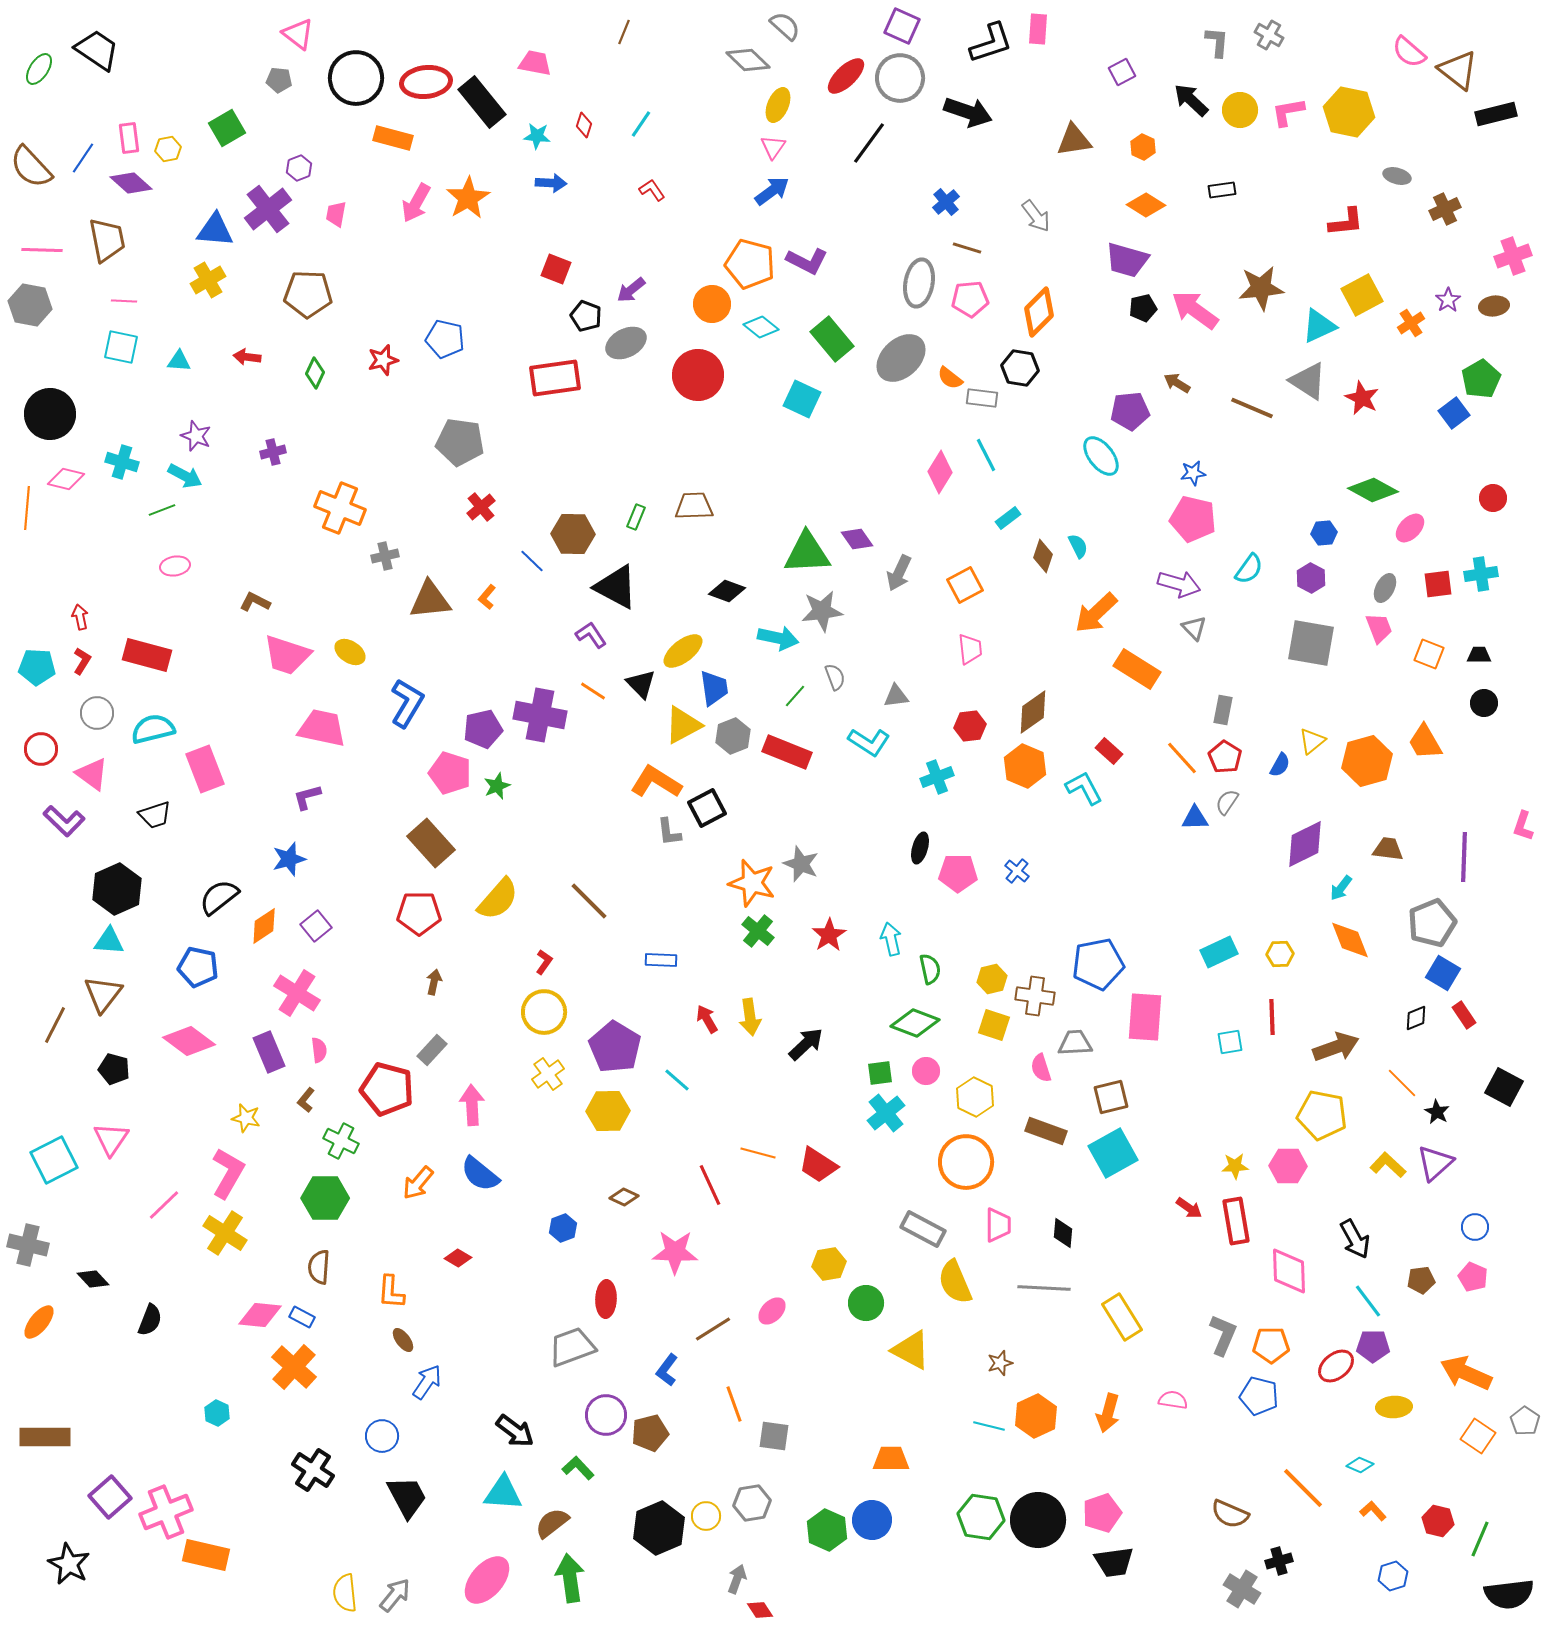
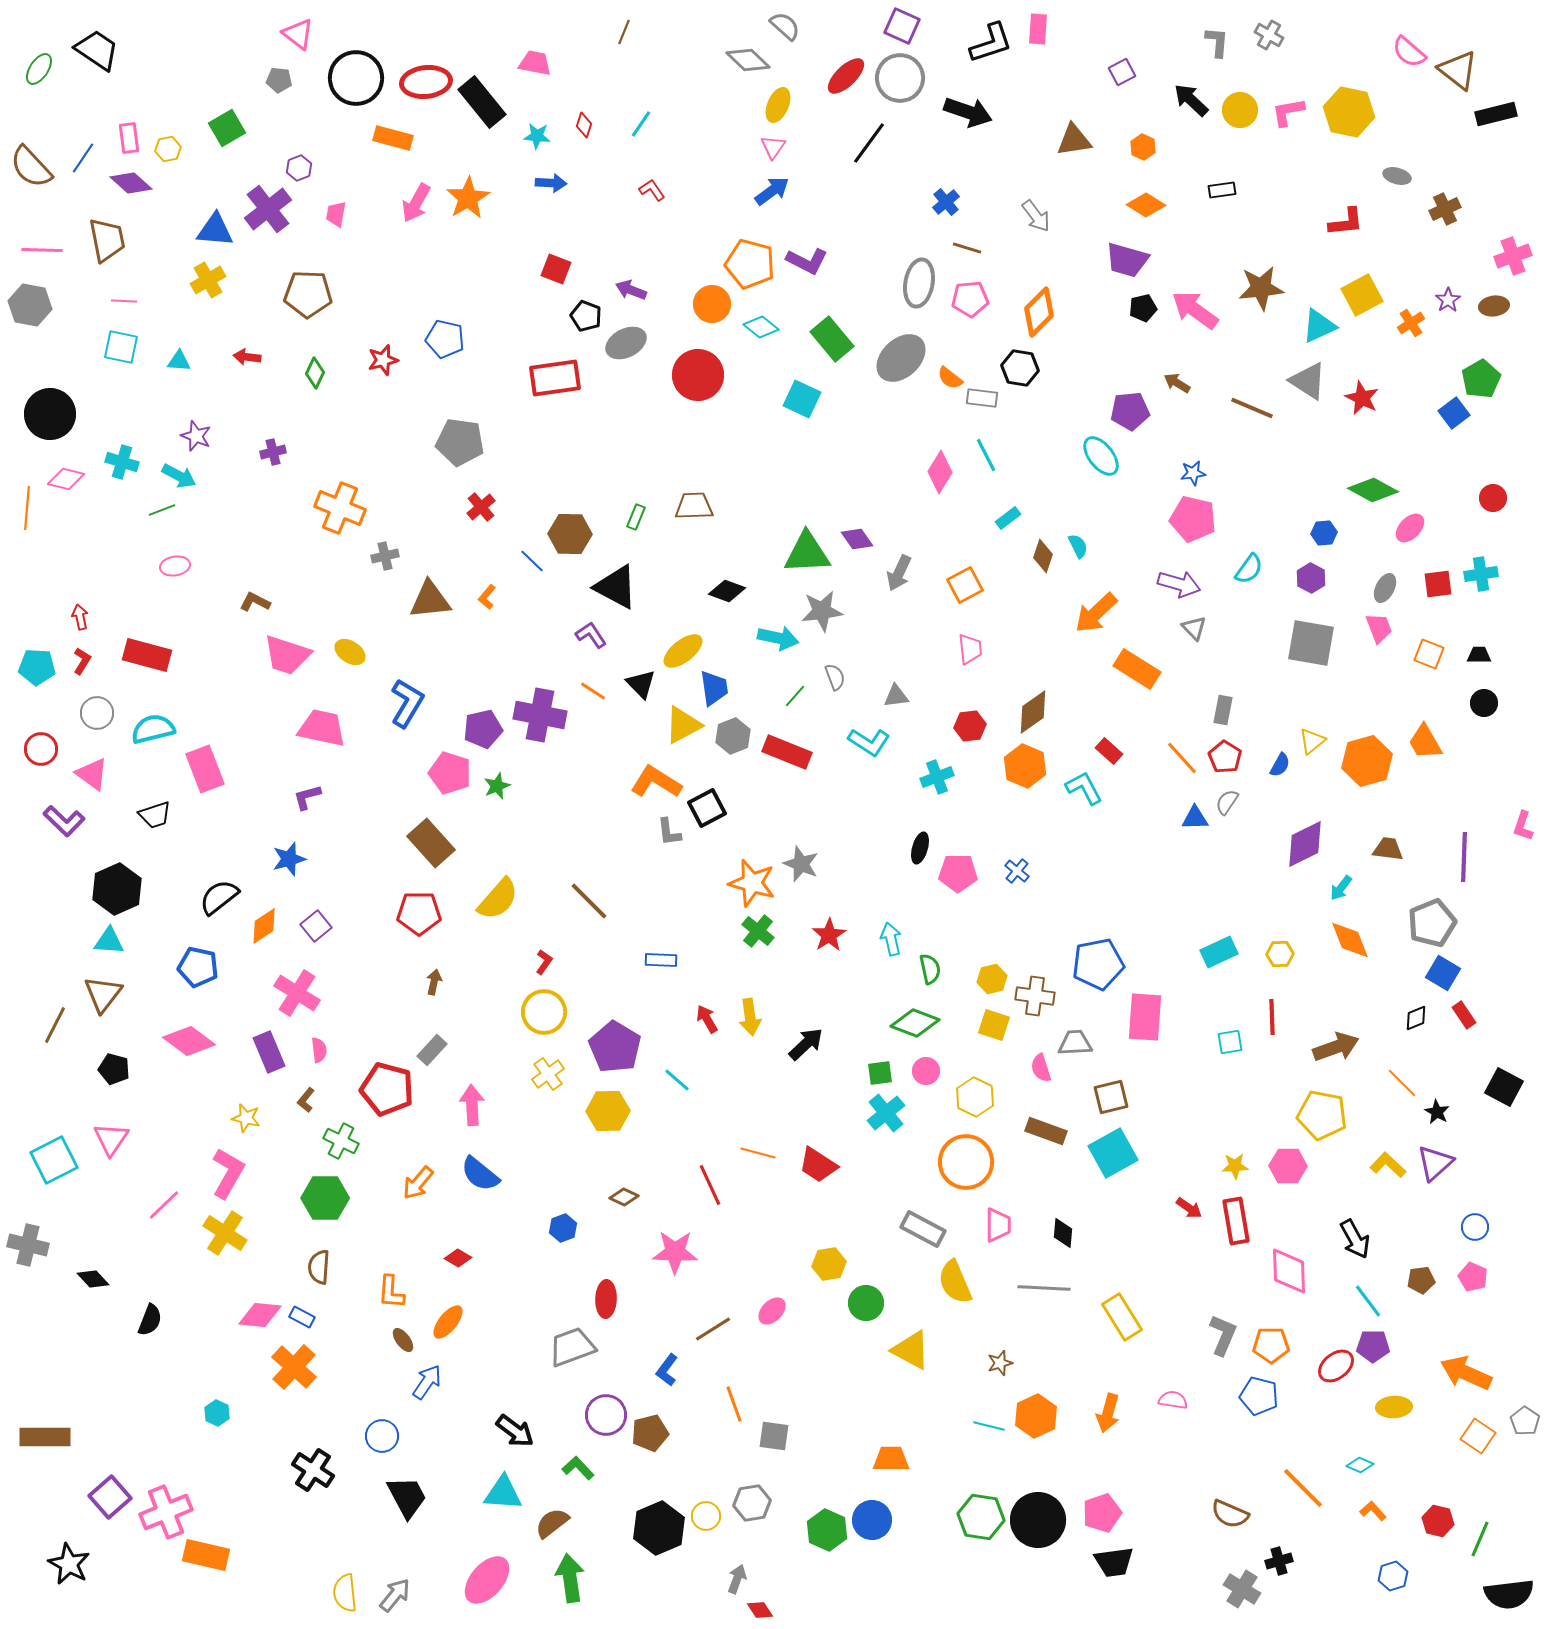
purple arrow at (631, 290): rotated 60 degrees clockwise
cyan arrow at (185, 476): moved 6 px left
brown hexagon at (573, 534): moved 3 px left
orange ellipse at (39, 1322): moved 409 px right
